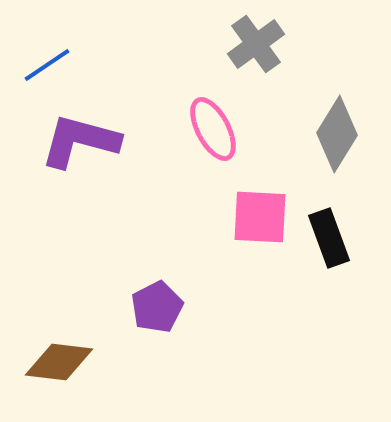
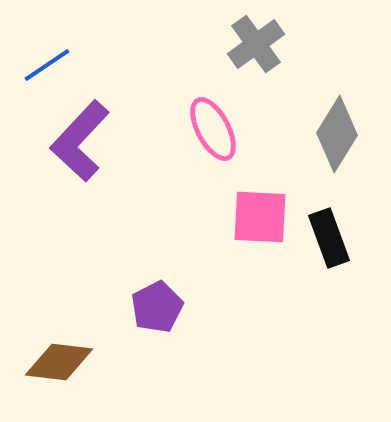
purple L-shape: rotated 62 degrees counterclockwise
